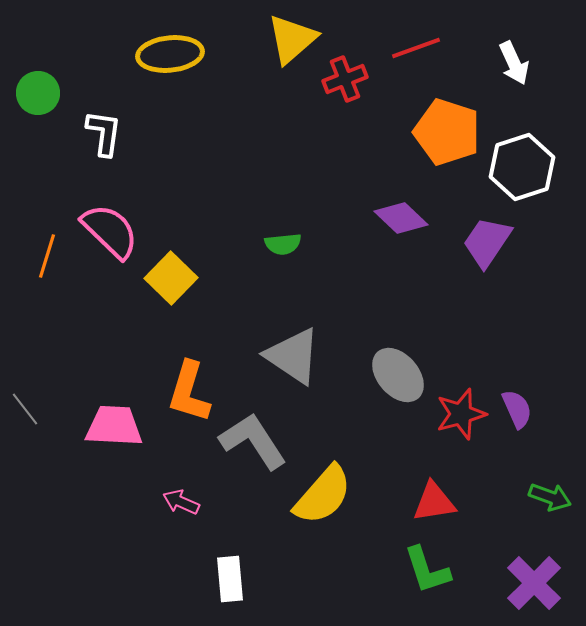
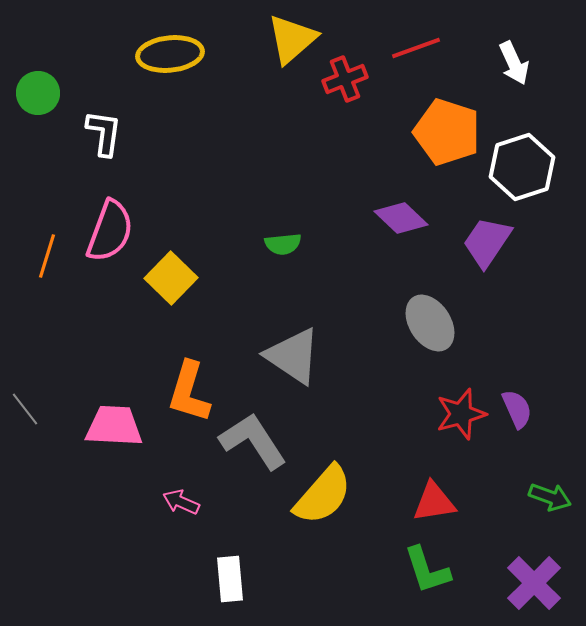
pink semicircle: rotated 66 degrees clockwise
gray ellipse: moved 32 px right, 52 px up; rotated 8 degrees clockwise
